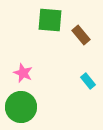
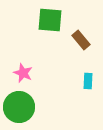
brown rectangle: moved 5 px down
cyan rectangle: rotated 42 degrees clockwise
green circle: moved 2 px left
